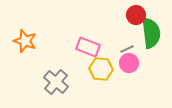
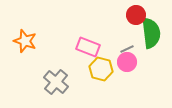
pink circle: moved 2 px left, 1 px up
yellow hexagon: rotated 10 degrees clockwise
